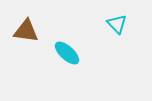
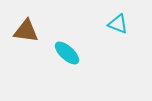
cyan triangle: moved 1 px right; rotated 25 degrees counterclockwise
